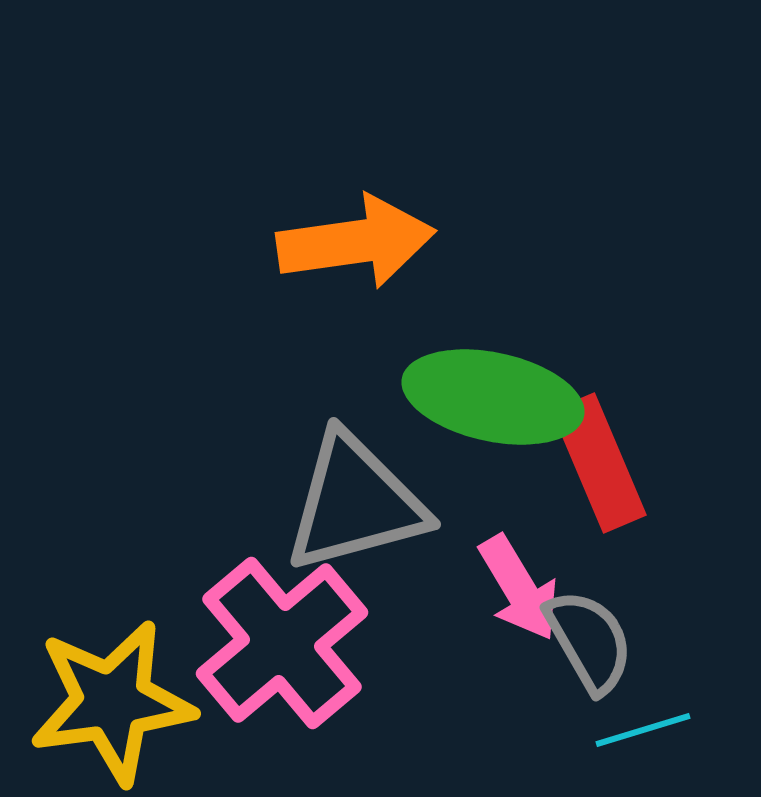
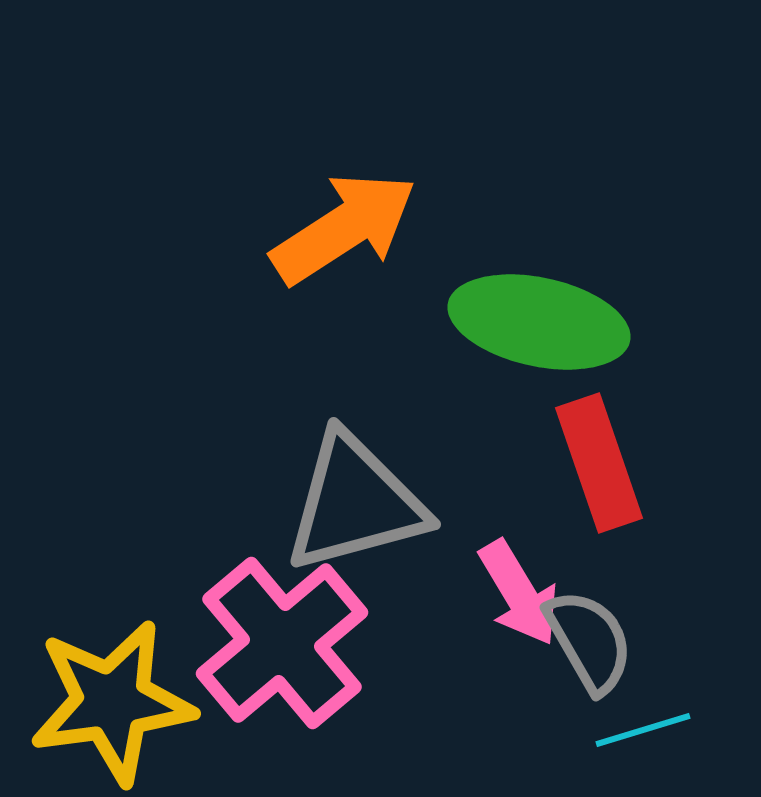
orange arrow: moved 12 px left, 14 px up; rotated 25 degrees counterclockwise
green ellipse: moved 46 px right, 75 px up
red rectangle: rotated 4 degrees clockwise
pink arrow: moved 5 px down
